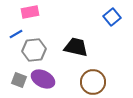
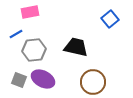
blue square: moved 2 px left, 2 px down
